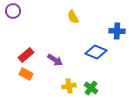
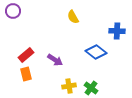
blue diamond: rotated 15 degrees clockwise
orange rectangle: rotated 48 degrees clockwise
